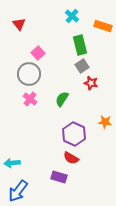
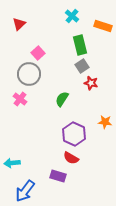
red triangle: rotated 24 degrees clockwise
pink cross: moved 10 px left
purple rectangle: moved 1 px left, 1 px up
blue arrow: moved 7 px right
